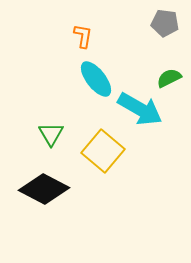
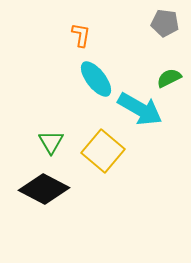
orange L-shape: moved 2 px left, 1 px up
green triangle: moved 8 px down
